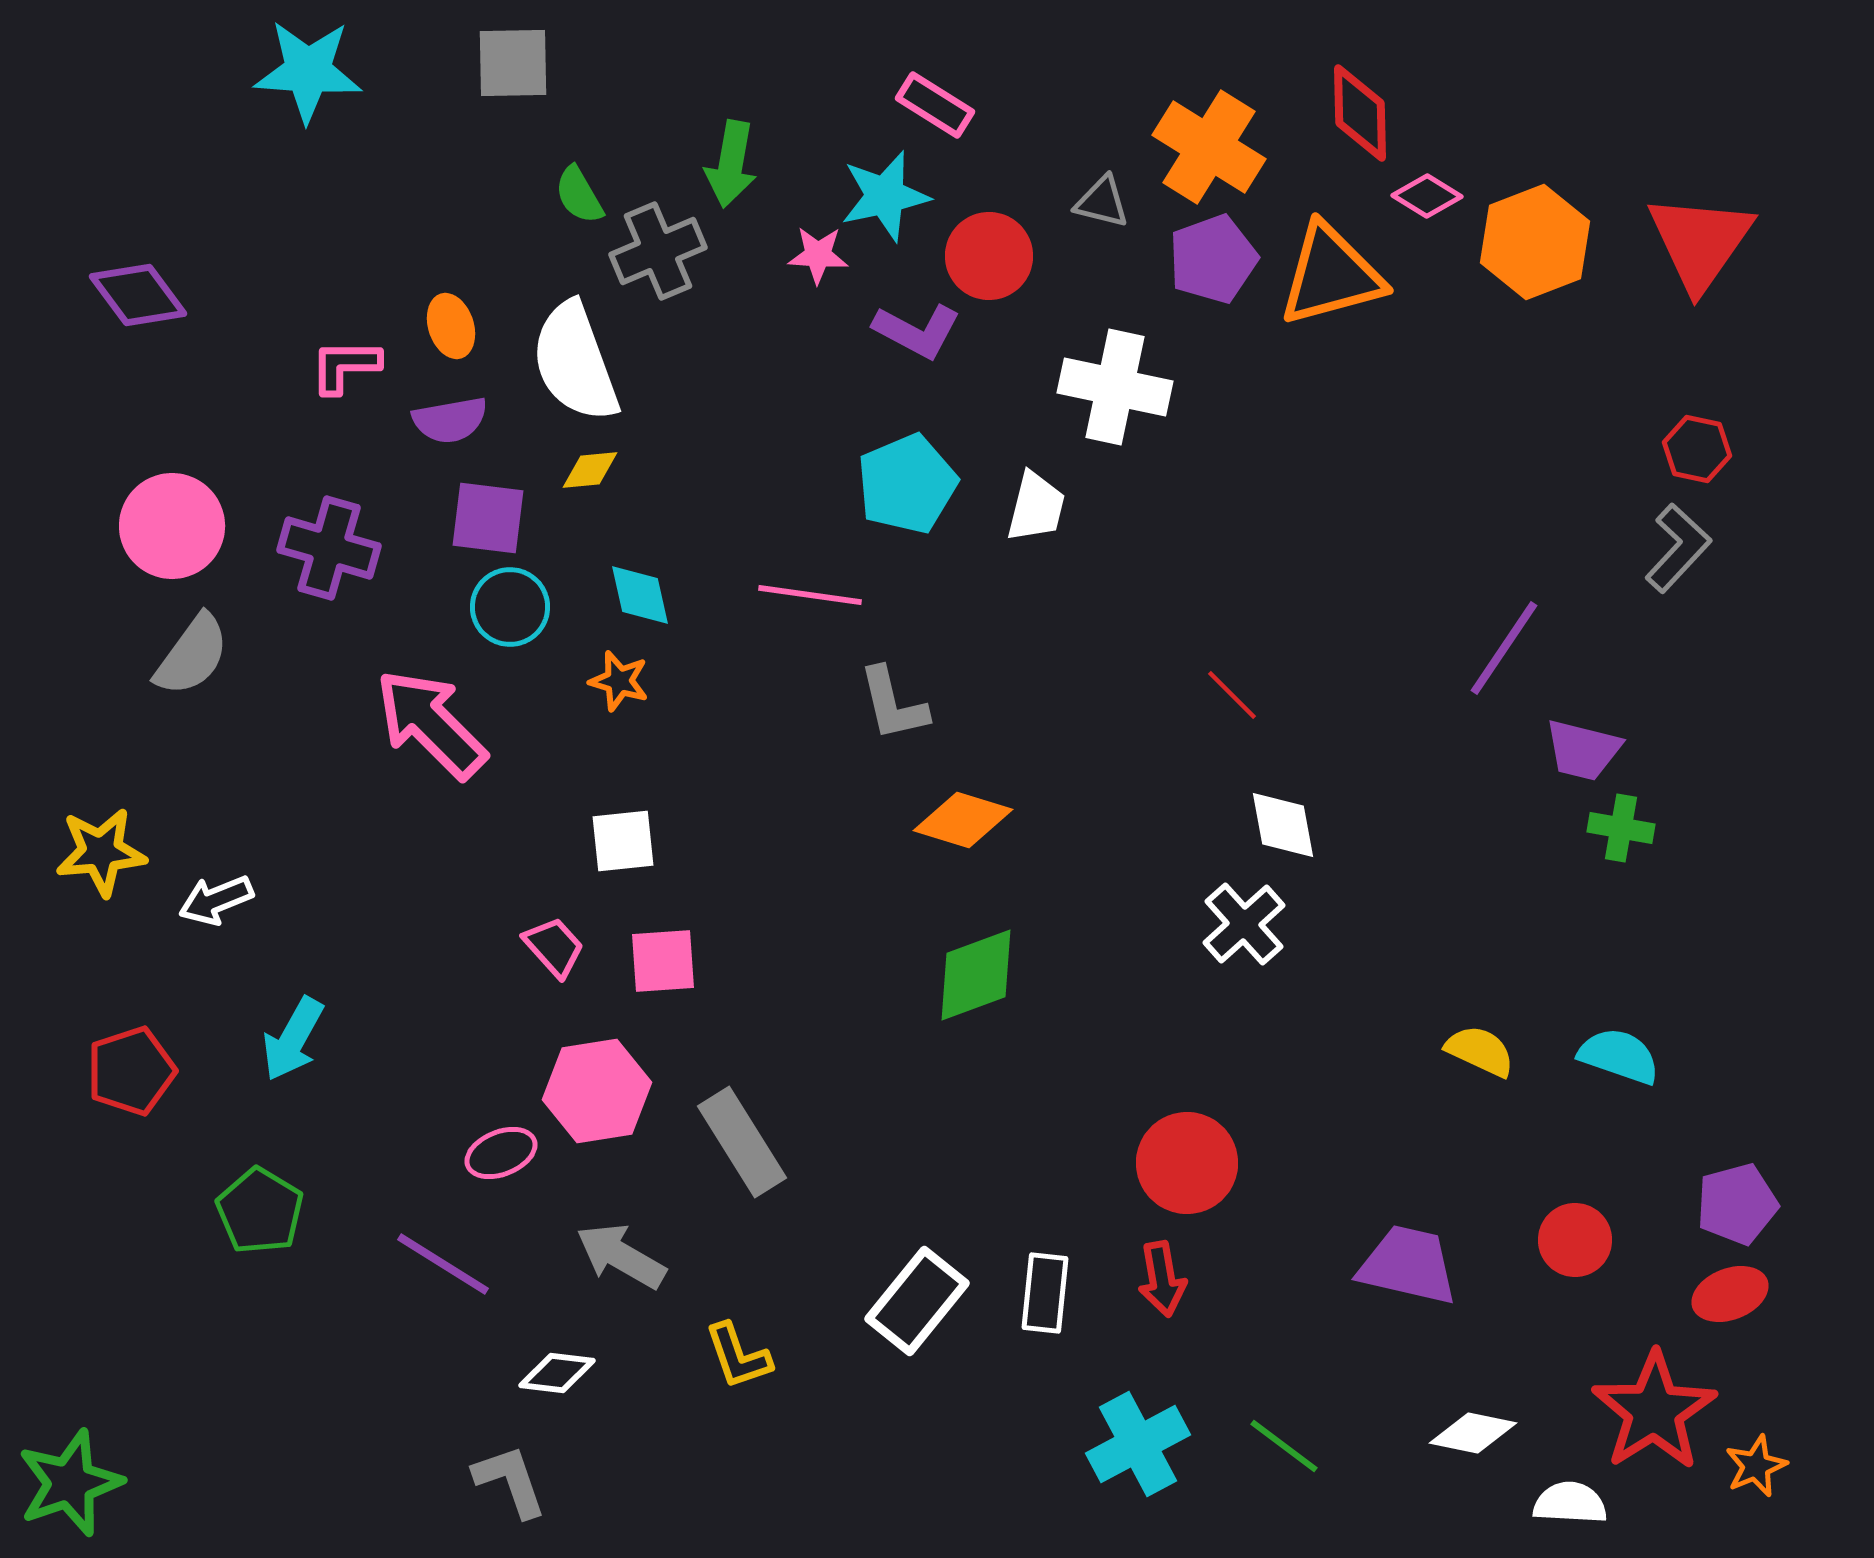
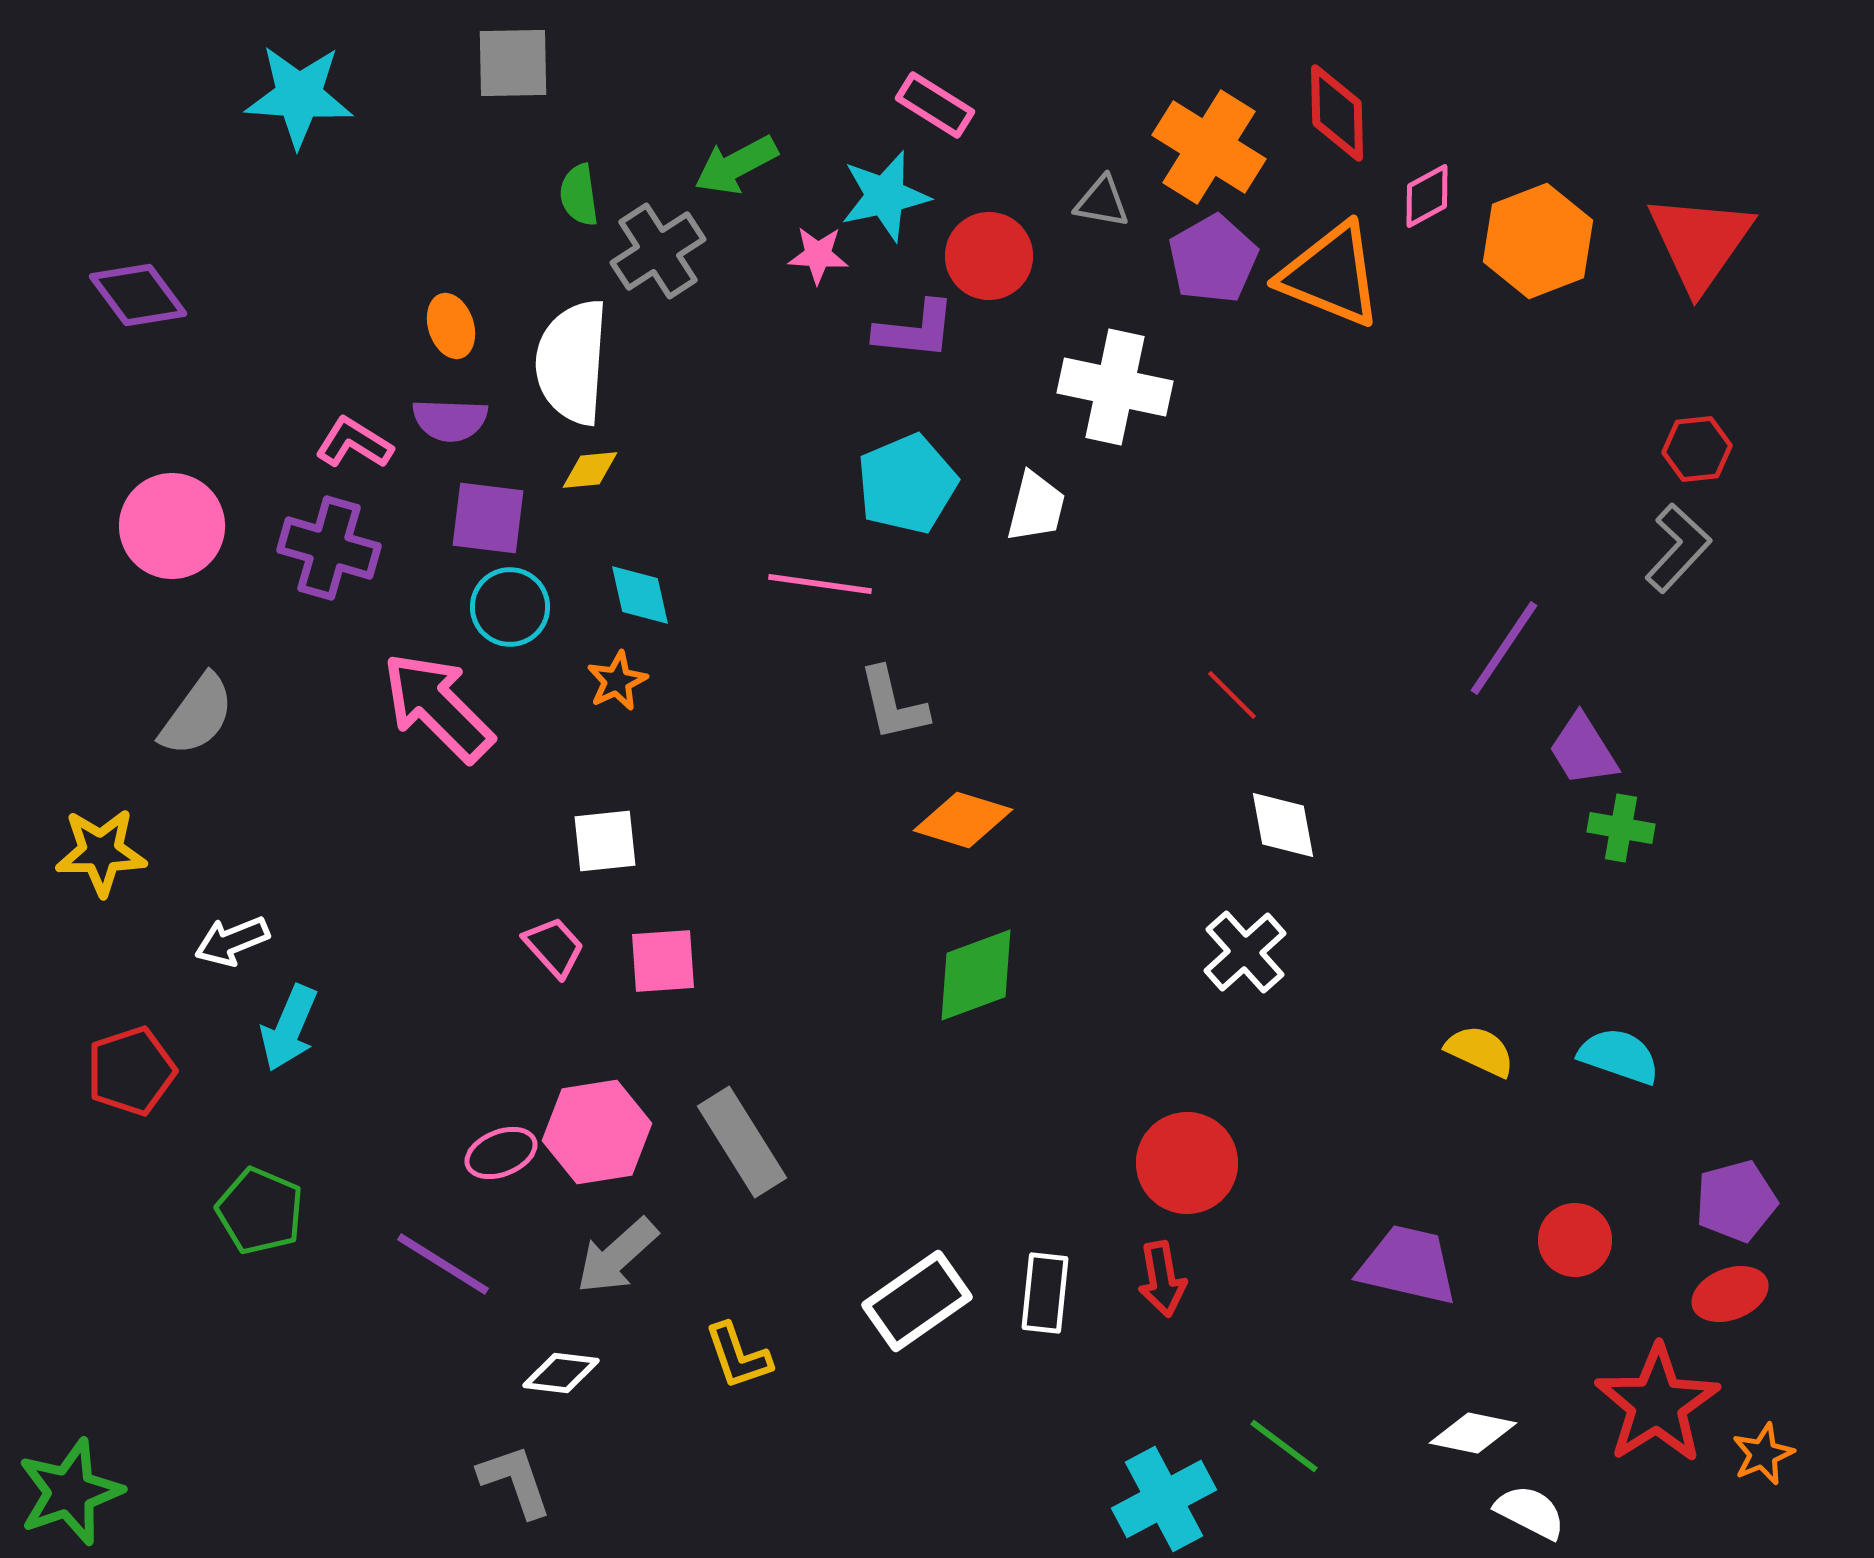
cyan star at (308, 71): moved 9 px left, 25 px down
red diamond at (1360, 113): moved 23 px left
green arrow at (731, 164): moved 5 px right, 1 px down; rotated 52 degrees clockwise
green semicircle at (579, 195): rotated 22 degrees clockwise
pink diamond at (1427, 196): rotated 60 degrees counterclockwise
gray triangle at (1102, 202): rotated 4 degrees counterclockwise
orange hexagon at (1535, 242): moved 3 px right, 1 px up
gray cross at (658, 251): rotated 10 degrees counterclockwise
purple pentagon at (1213, 259): rotated 10 degrees counterclockwise
orange triangle at (1331, 275): rotated 37 degrees clockwise
purple L-shape at (917, 331): moved 2 px left, 1 px up; rotated 22 degrees counterclockwise
white semicircle at (575, 362): moved 3 px left; rotated 24 degrees clockwise
pink L-shape at (345, 366): moved 9 px right, 77 px down; rotated 32 degrees clockwise
purple semicircle at (450, 420): rotated 12 degrees clockwise
red hexagon at (1697, 449): rotated 18 degrees counterclockwise
pink line at (810, 595): moved 10 px right, 11 px up
gray semicircle at (192, 655): moved 5 px right, 60 px down
orange star at (619, 681): moved 2 px left; rotated 30 degrees clockwise
pink arrow at (431, 724): moved 7 px right, 17 px up
purple trapezoid at (1583, 750): rotated 44 degrees clockwise
white square at (623, 841): moved 18 px left
yellow star at (101, 852): rotated 4 degrees clockwise
white arrow at (216, 900): moved 16 px right, 41 px down
white cross at (1244, 924): moved 1 px right, 28 px down
cyan arrow at (293, 1039): moved 4 px left, 11 px up; rotated 6 degrees counterclockwise
pink hexagon at (597, 1091): moved 41 px down
purple pentagon at (1737, 1204): moved 1 px left, 3 px up
green pentagon at (260, 1211): rotated 8 degrees counterclockwise
gray arrow at (621, 1256): moved 4 px left; rotated 72 degrees counterclockwise
white rectangle at (917, 1301): rotated 16 degrees clockwise
white diamond at (557, 1373): moved 4 px right
red star at (1654, 1411): moved 3 px right, 7 px up
cyan cross at (1138, 1444): moved 26 px right, 55 px down
orange star at (1756, 1466): moved 7 px right, 12 px up
gray L-shape at (510, 1481): moved 5 px right
green star at (70, 1483): moved 9 px down
white semicircle at (1570, 1503): moved 40 px left, 9 px down; rotated 24 degrees clockwise
